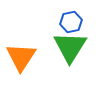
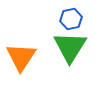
blue hexagon: moved 3 px up
